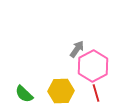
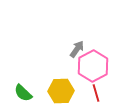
green semicircle: moved 1 px left, 1 px up
